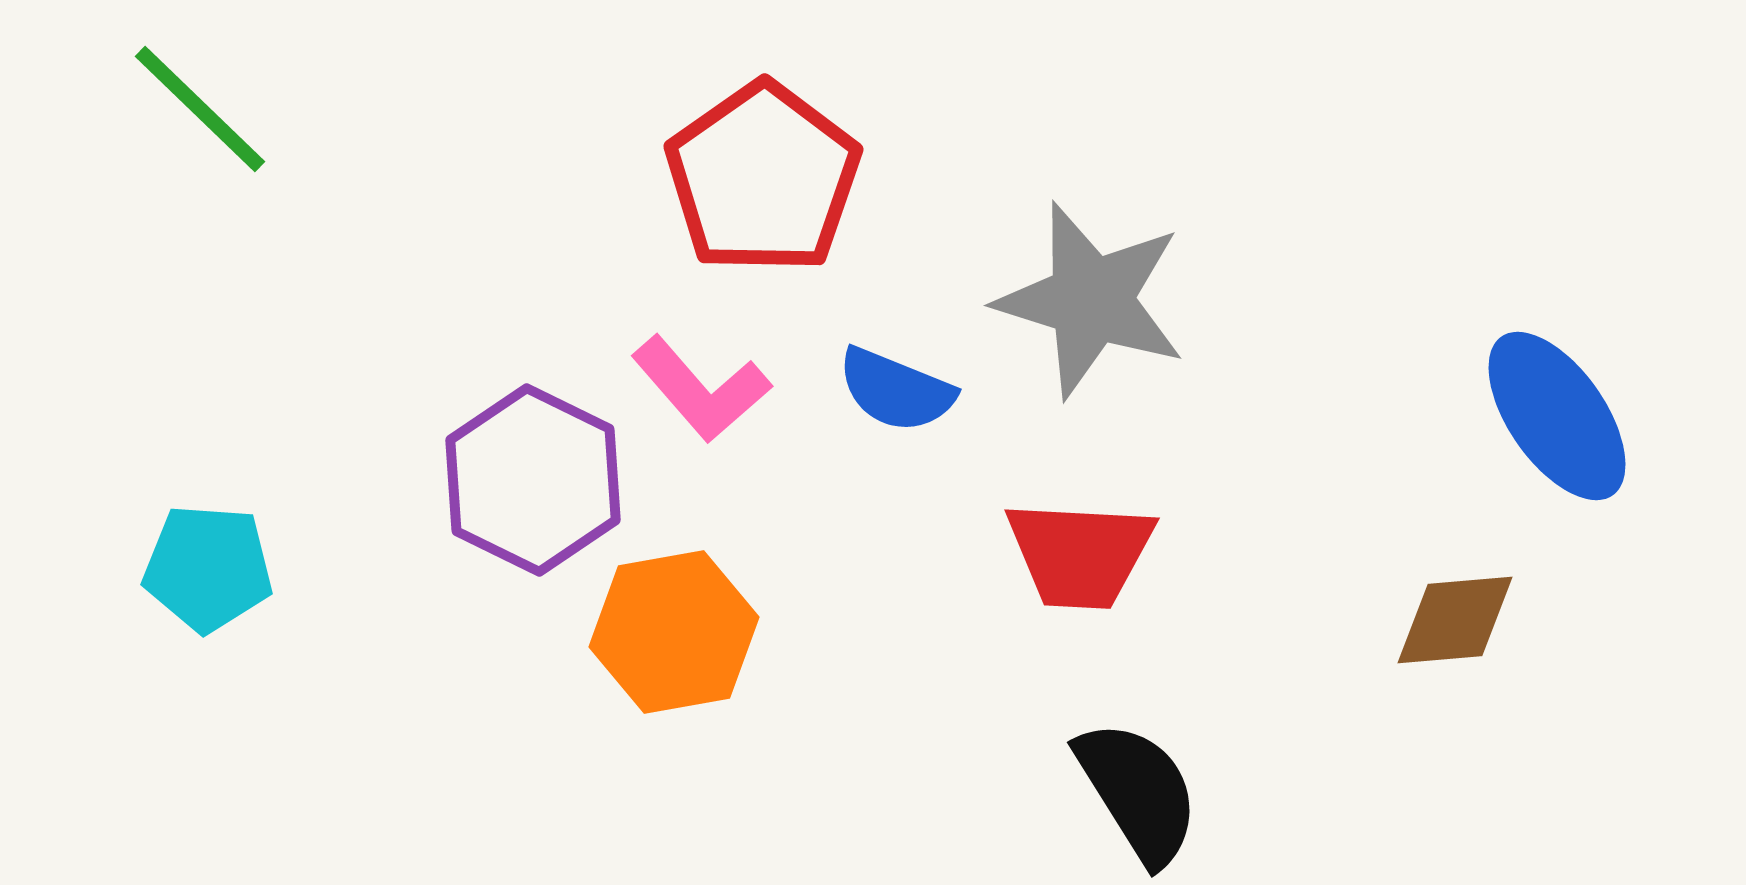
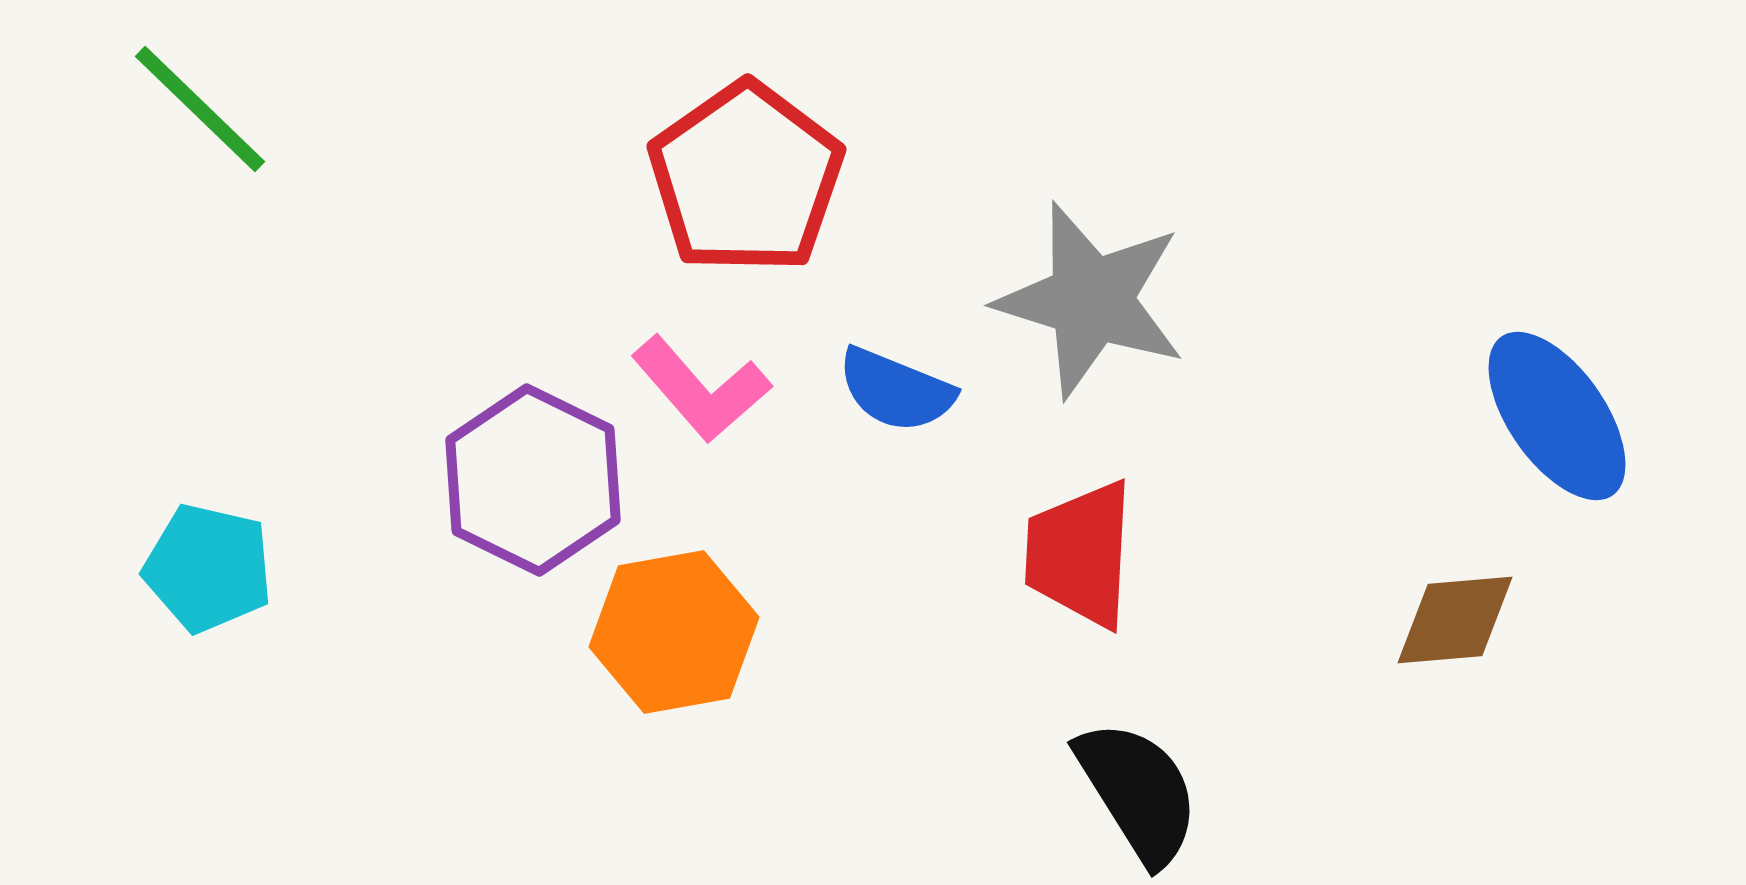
red pentagon: moved 17 px left
red trapezoid: rotated 90 degrees clockwise
cyan pentagon: rotated 9 degrees clockwise
